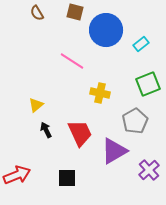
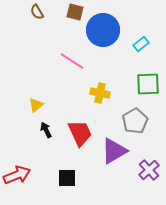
brown semicircle: moved 1 px up
blue circle: moved 3 px left
green square: rotated 20 degrees clockwise
